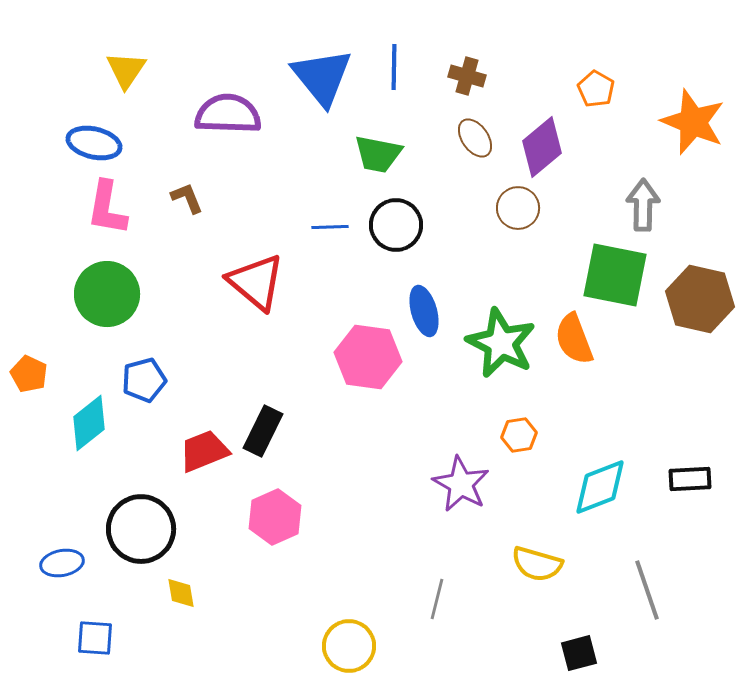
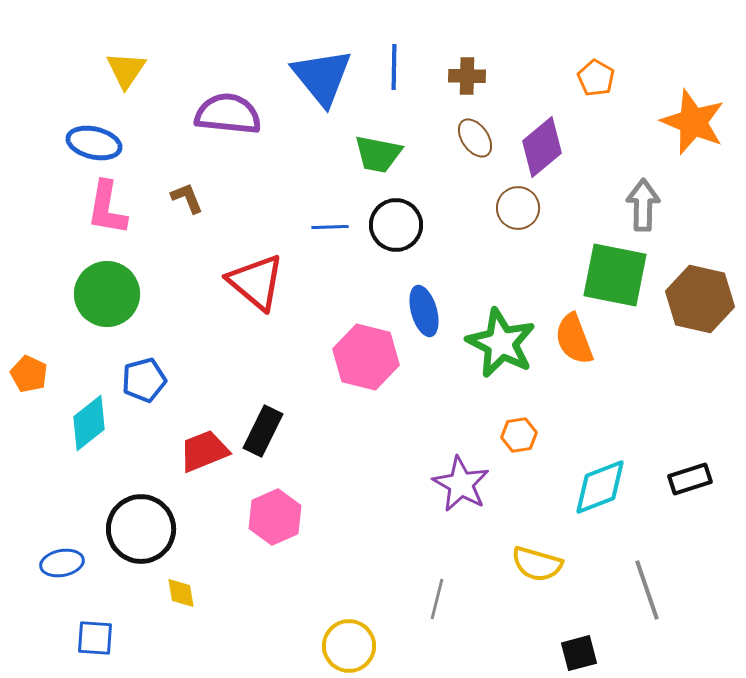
brown cross at (467, 76): rotated 15 degrees counterclockwise
orange pentagon at (596, 89): moved 11 px up
purple semicircle at (228, 114): rotated 4 degrees clockwise
pink hexagon at (368, 357): moved 2 px left; rotated 6 degrees clockwise
black rectangle at (690, 479): rotated 15 degrees counterclockwise
